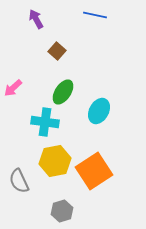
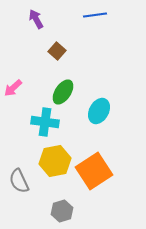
blue line: rotated 20 degrees counterclockwise
